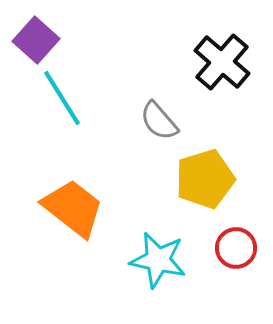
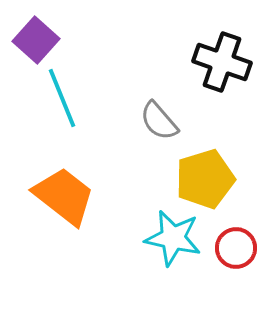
black cross: rotated 22 degrees counterclockwise
cyan line: rotated 10 degrees clockwise
orange trapezoid: moved 9 px left, 12 px up
cyan star: moved 15 px right, 22 px up
